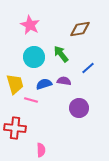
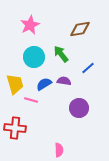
pink star: rotated 18 degrees clockwise
blue semicircle: rotated 14 degrees counterclockwise
pink semicircle: moved 18 px right
